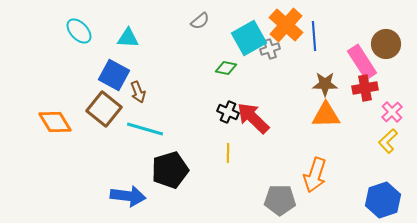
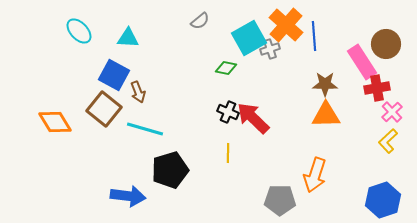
red cross: moved 12 px right
